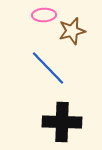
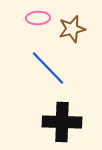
pink ellipse: moved 6 px left, 3 px down
brown star: moved 2 px up
